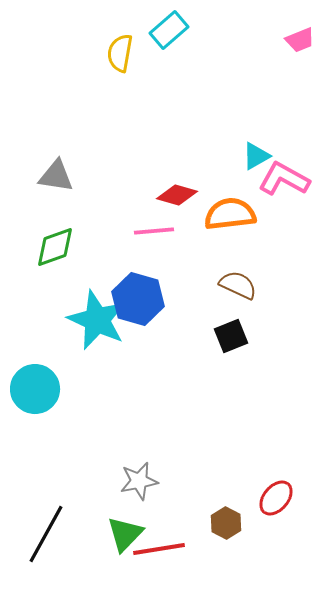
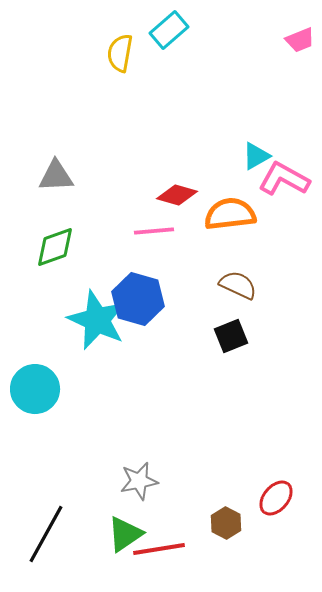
gray triangle: rotated 12 degrees counterclockwise
green triangle: rotated 12 degrees clockwise
